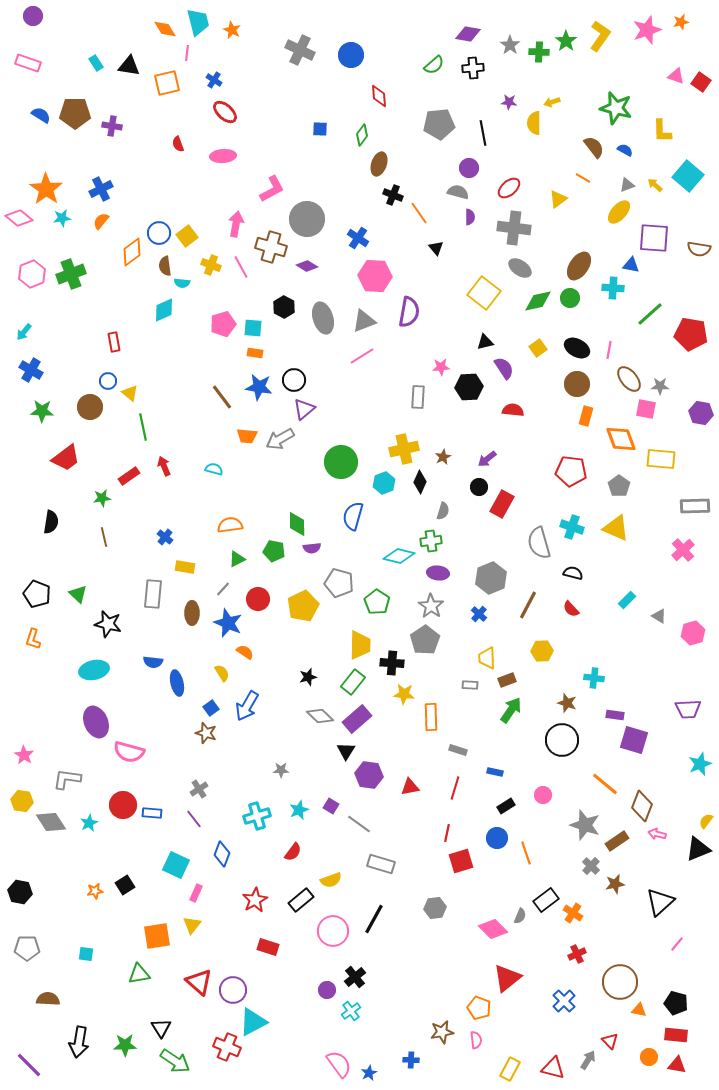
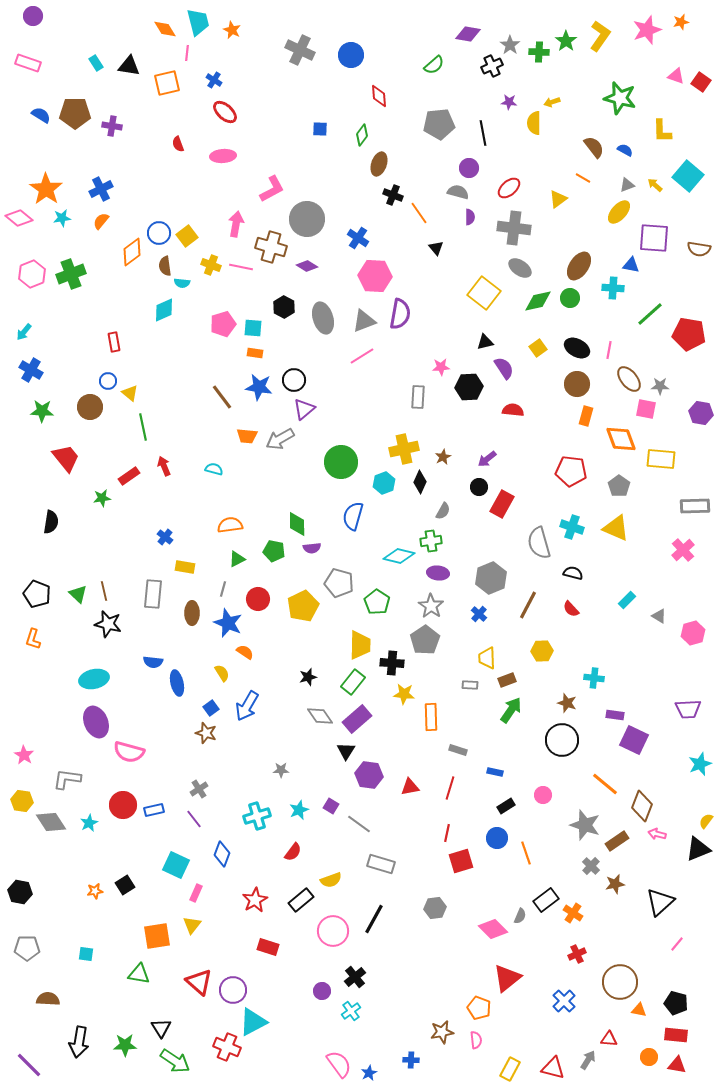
black cross at (473, 68): moved 19 px right, 2 px up; rotated 20 degrees counterclockwise
green star at (616, 108): moved 4 px right, 10 px up
pink line at (241, 267): rotated 50 degrees counterclockwise
purple semicircle at (409, 312): moved 9 px left, 2 px down
red pentagon at (691, 334): moved 2 px left
red trapezoid at (66, 458): rotated 92 degrees counterclockwise
gray semicircle at (443, 511): rotated 12 degrees clockwise
brown line at (104, 537): moved 54 px down
gray line at (223, 589): rotated 28 degrees counterclockwise
cyan ellipse at (94, 670): moved 9 px down
gray diamond at (320, 716): rotated 12 degrees clockwise
purple square at (634, 740): rotated 8 degrees clockwise
red line at (455, 788): moved 5 px left
blue rectangle at (152, 813): moved 2 px right, 3 px up; rotated 18 degrees counterclockwise
green triangle at (139, 974): rotated 20 degrees clockwise
purple circle at (327, 990): moved 5 px left, 1 px down
red triangle at (610, 1041): moved 1 px left, 2 px up; rotated 42 degrees counterclockwise
